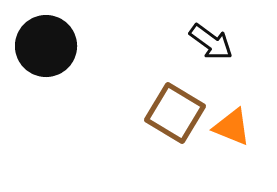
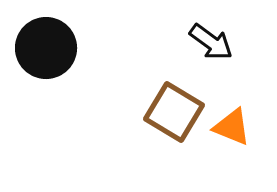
black circle: moved 2 px down
brown square: moved 1 px left, 1 px up
